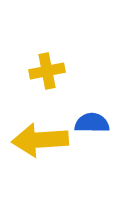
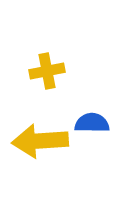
yellow arrow: moved 1 px down
